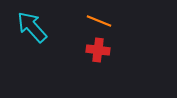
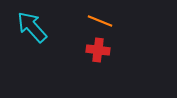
orange line: moved 1 px right
